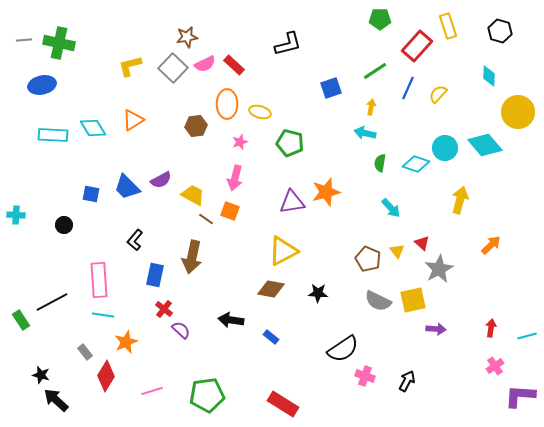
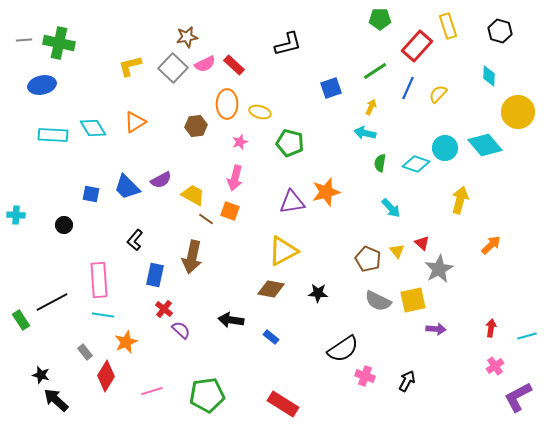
yellow arrow at (371, 107): rotated 14 degrees clockwise
orange triangle at (133, 120): moved 2 px right, 2 px down
purple L-shape at (520, 396): moved 2 px left, 1 px down; rotated 32 degrees counterclockwise
